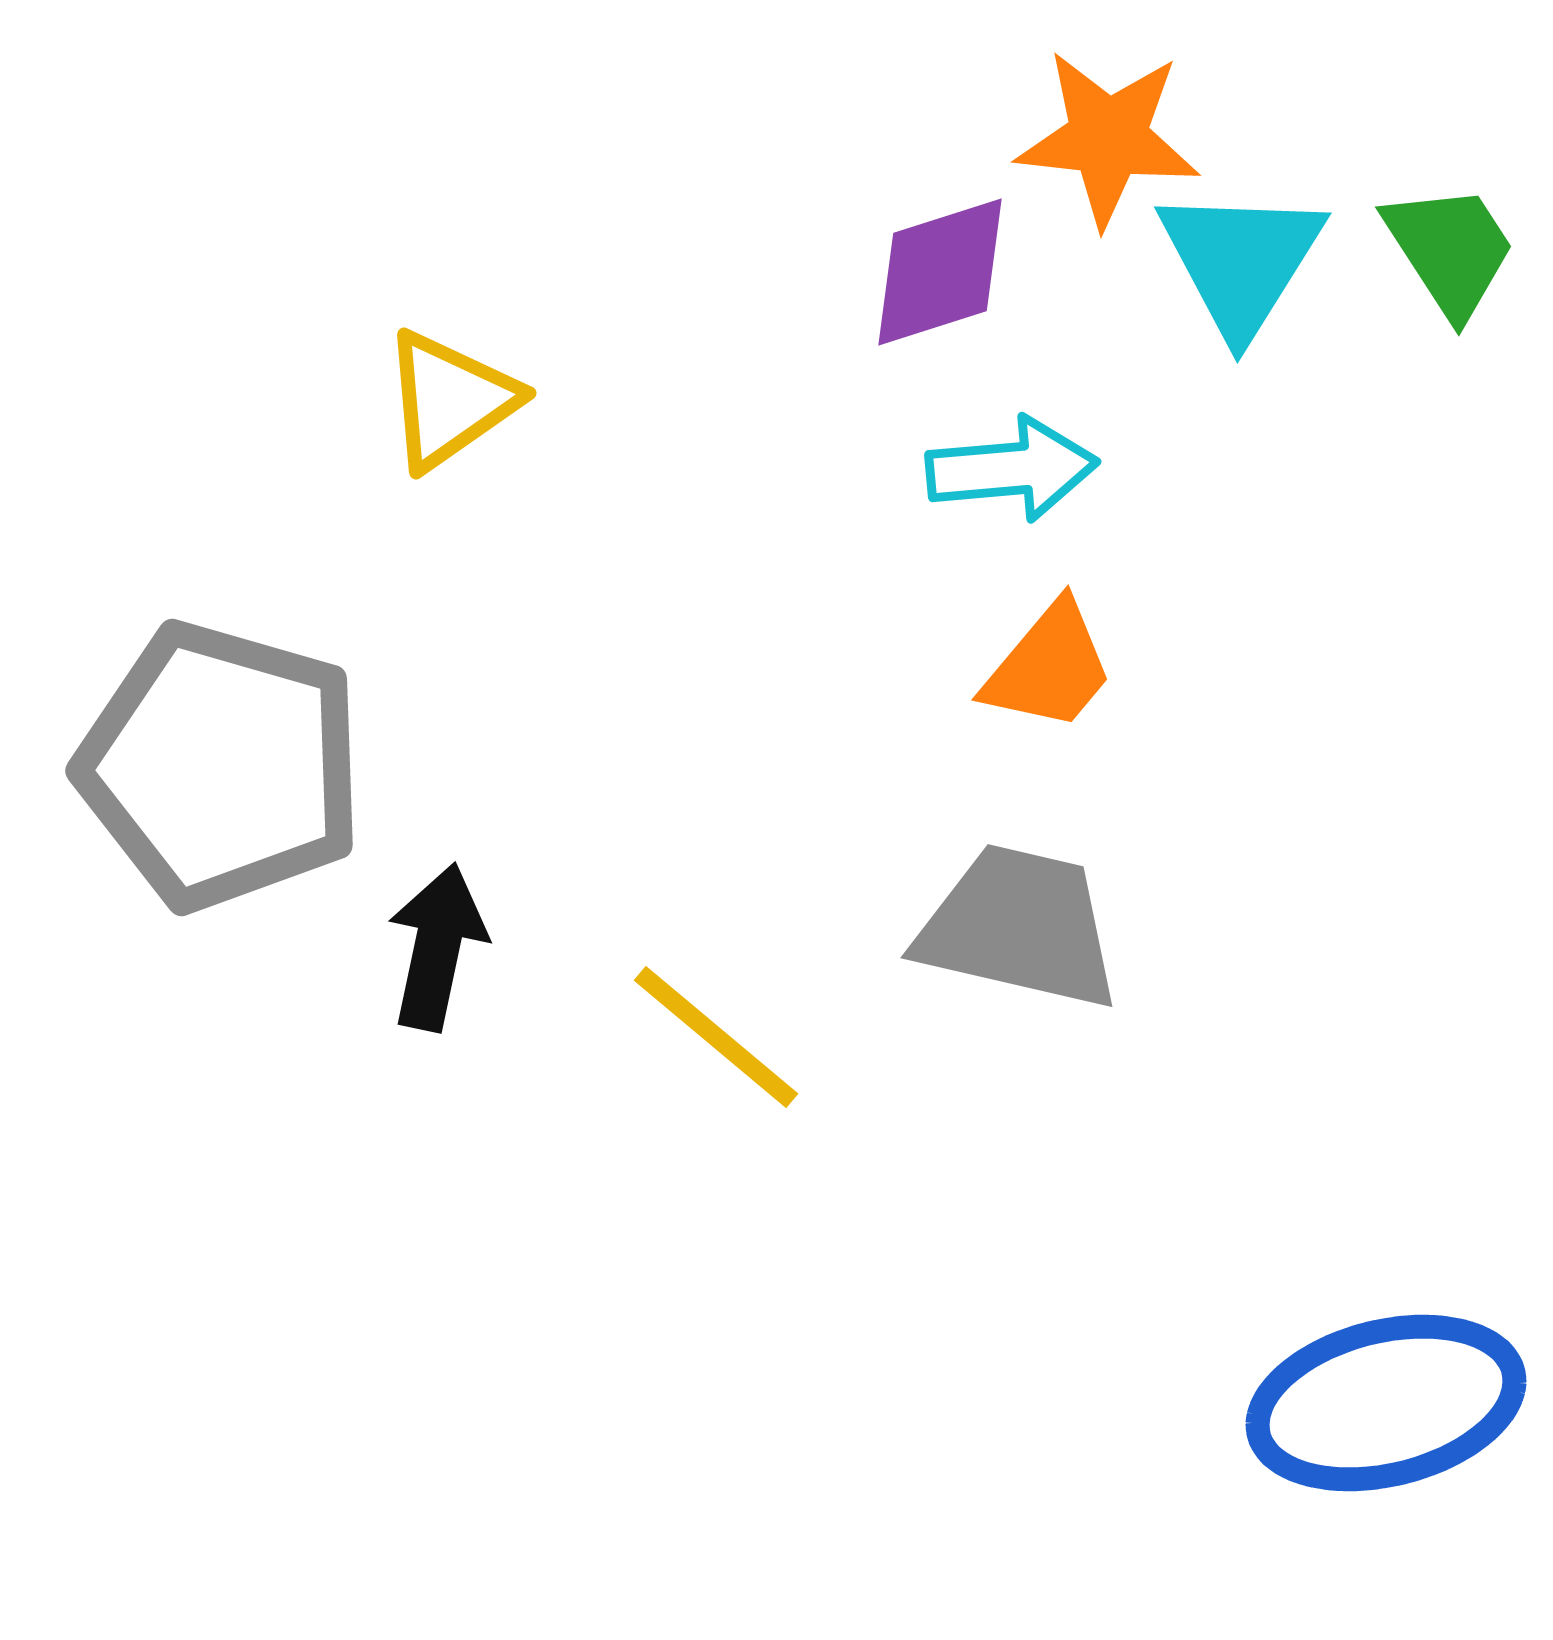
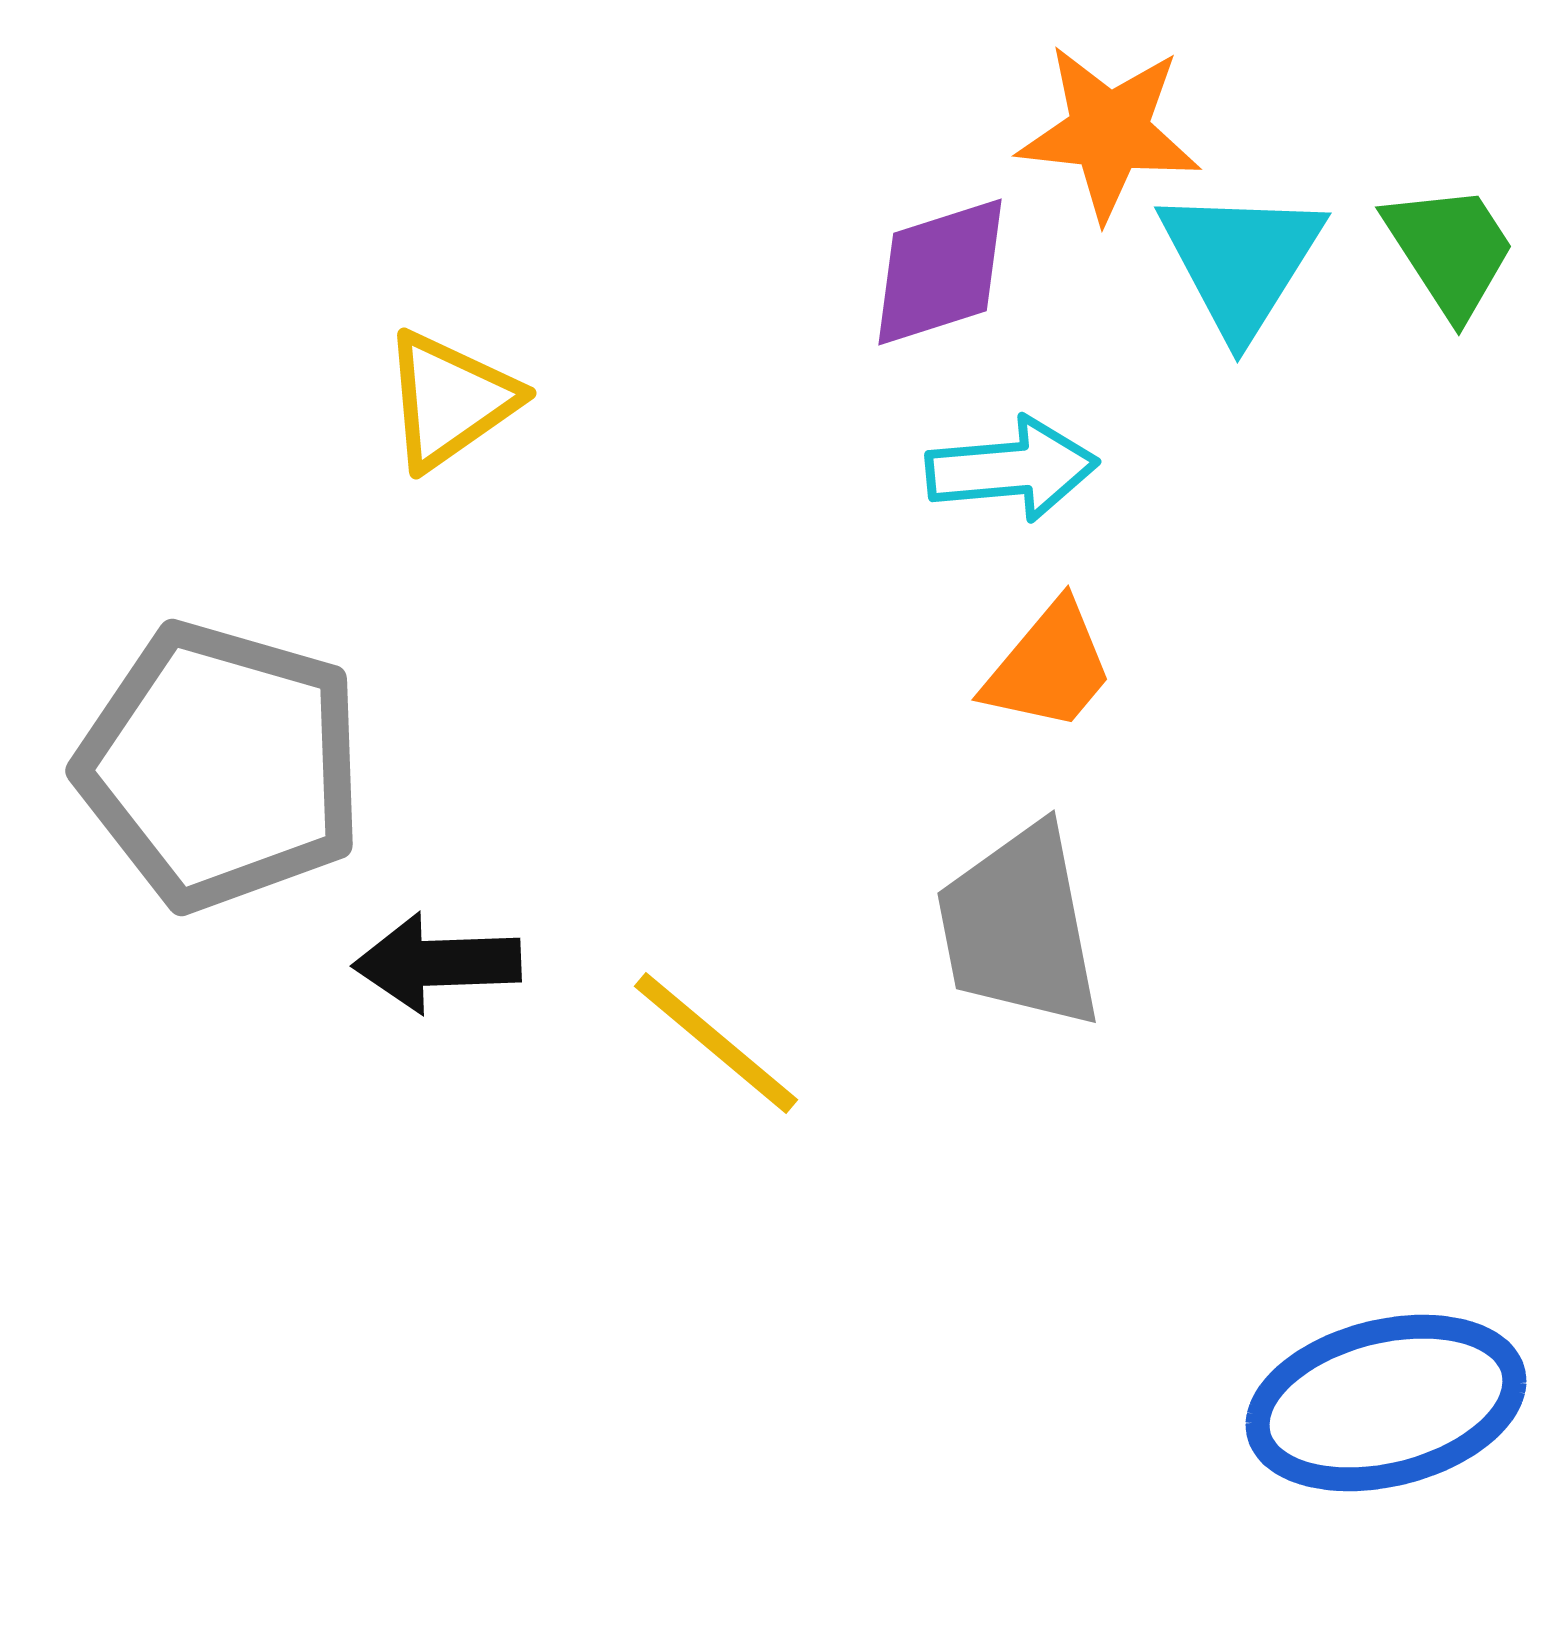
orange star: moved 1 px right, 6 px up
gray trapezoid: rotated 114 degrees counterclockwise
black arrow: moved 16 px down; rotated 104 degrees counterclockwise
yellow line: moved 6 px down
